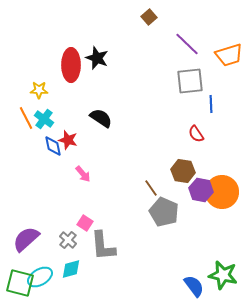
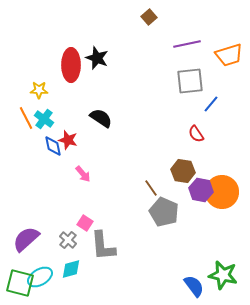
purple line: rotated 56 degrees counterclockwise
blue line: rotated 42 degrees clockwise
